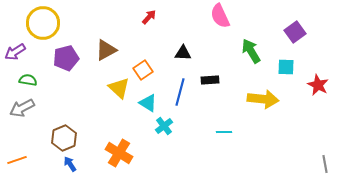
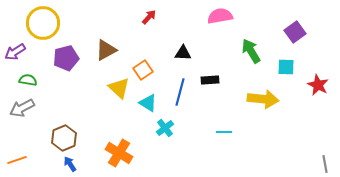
pink semicircle: rotated 105 degrees clockwise
cyan cross: moved 1 px right, 2 px down
